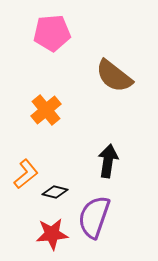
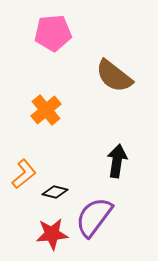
pink pentagon: moved 1 px right
black arrow: moved 9 px right
orange L-shape: moved 2 px left
purple semicircle: rotated 18 degrees clockwise
